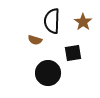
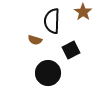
brown star: moved 10 px up
black square: moved 2 px left, 3 px up; rotated 18 degrees counterclockwise
